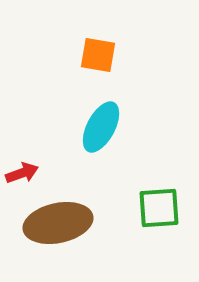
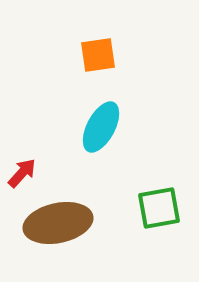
orange square: rotated 18 degrees counterclockwise
red arrow: rotated 28 degrees counterclockwise
green square: rotated 6 degrees counterclockwise
